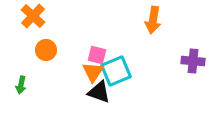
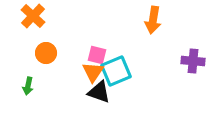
orange circle: moved 3 px down
green arrow: moved 7 px right, 1 px down
